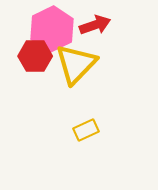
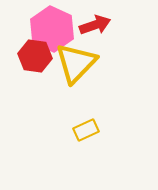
pink hexagon: rotated 9 degrees counterclockwise
red hexagon: rotated 8 degrees clockwise
yellow triangle: moved 1 px up
